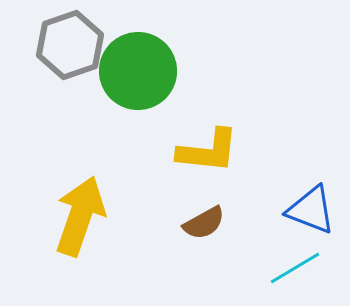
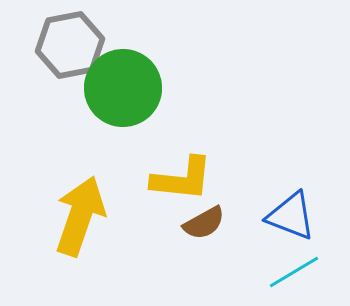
gray hexagon: rotated 8 degrees clockwise
green circle: moved 15 px left, 17 px down
yellow L-shape: moved 26 px left, 28 px down
blue triangle: moved 20 px left, 6 px down
cyan line: moved 1 px left, 4 px down
